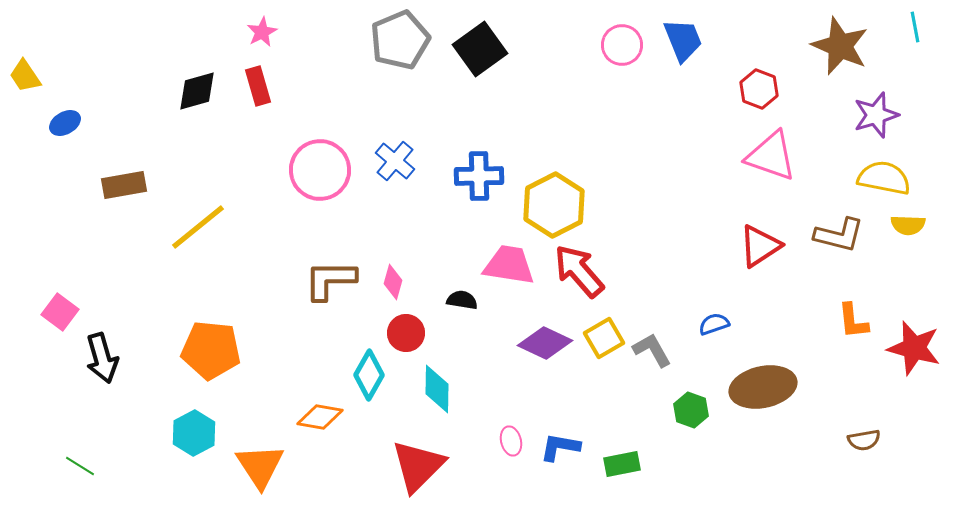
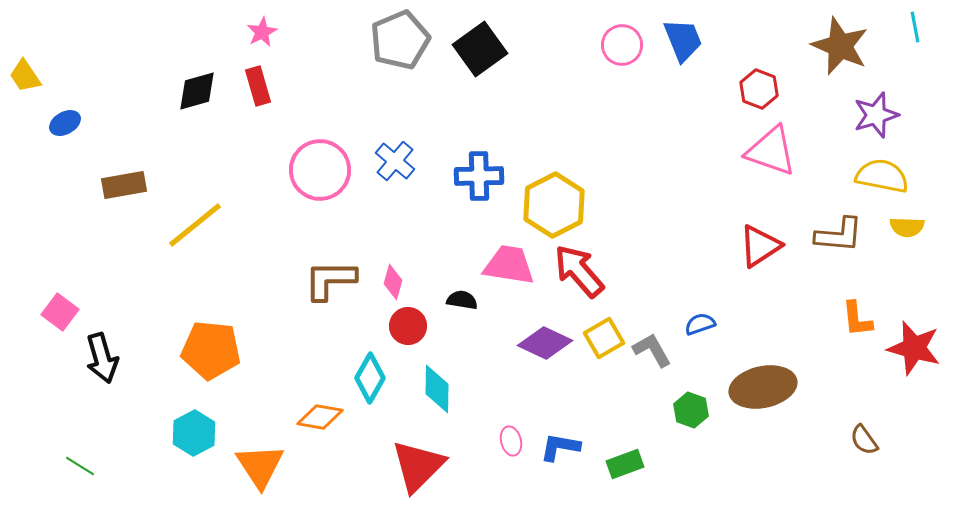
pink triangle at (771, 156): moved 5 px up
yellow semicircle at (884, 178): moved 2 px left, 2 px up
yellow semicircle at (908, 225): moved 1 px left, 2 px down
yellow line at (198, 227): moved 3 px left, 2 px up
brown L-shape at (839, 235): rotated 9 degrees counterclockwise
orange L-shape at (853, 321): moved 4 px right, 2 px up
blue semicircle at (714, 324): moved 14 px left
red circle at (406, 333): moved 2 px right, 7 px up
cyan diamond at (369, 375): moved 1 px right, 3 px down
brown semicircle at (864, 440): rotated 64 degrees clockwise
green rectangle at (622, 464): moved 3 px right; rotated 9 degrees counterclockwise
